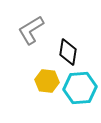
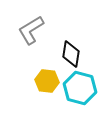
black diamond: moved 3 px right, 2 px down
cyan hexagon: rotated 20 degrees clockwise
